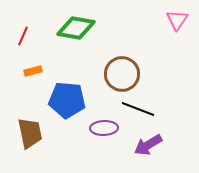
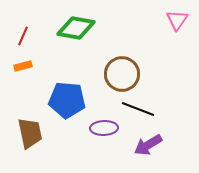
orange rectangle: moved 10 px left, 5 px up
